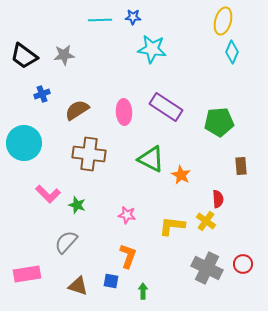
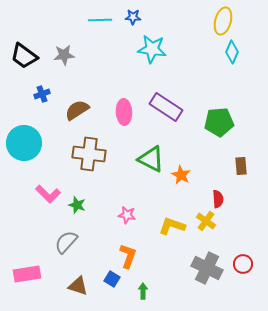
yellow L-shape: rotated 12 degrees clockwise
blue square: moved 1 px right, 2 px up; rotated 21 degrees clockwise
